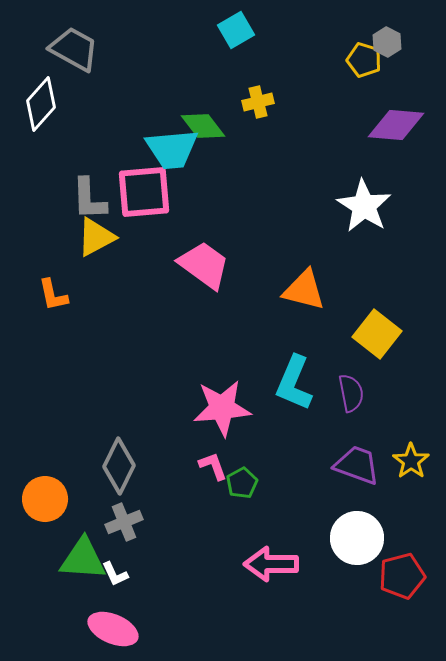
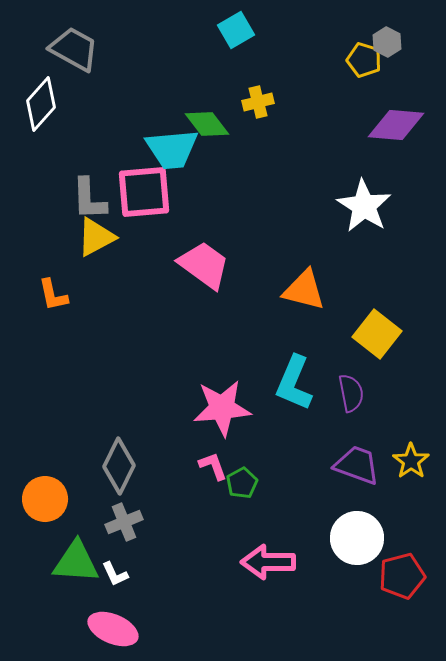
green diamond: moved 4 px right, 2 px up
green triangle: moved 7 px left, 3 px down
pink arrow: moved 3 px left, 2 px up
